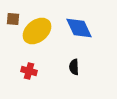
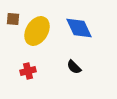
yellow ellipse: rotated 20 degrees counterclockwise
black semicircle: rotated 42 degrees counterclockwise
red cross: moved 1 px left; rotated 28 degrees counterclockwise
